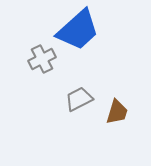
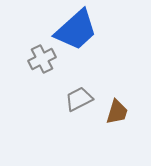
blue trapezoid: moved 2 px left
